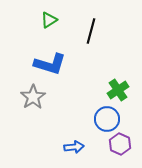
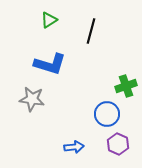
green cross: moved 8 px right, 4 px up; rotated 15 degrees clockwise
gray star: moved 1 px left, 2 px down; rotated 30 degrees counterclockwise
blue circle: moved 5 px up
purple hexagon: moved 2 px left
